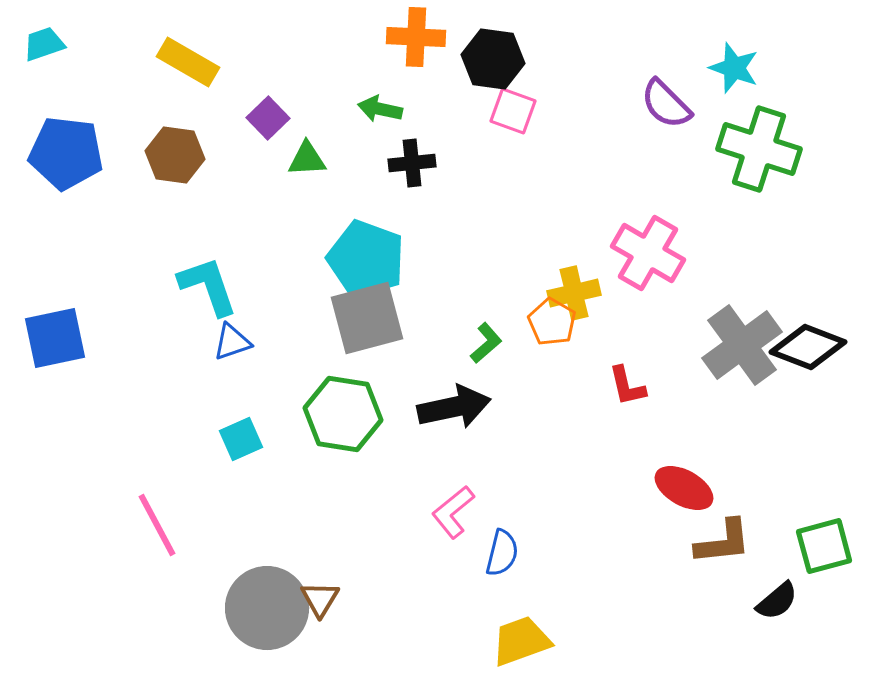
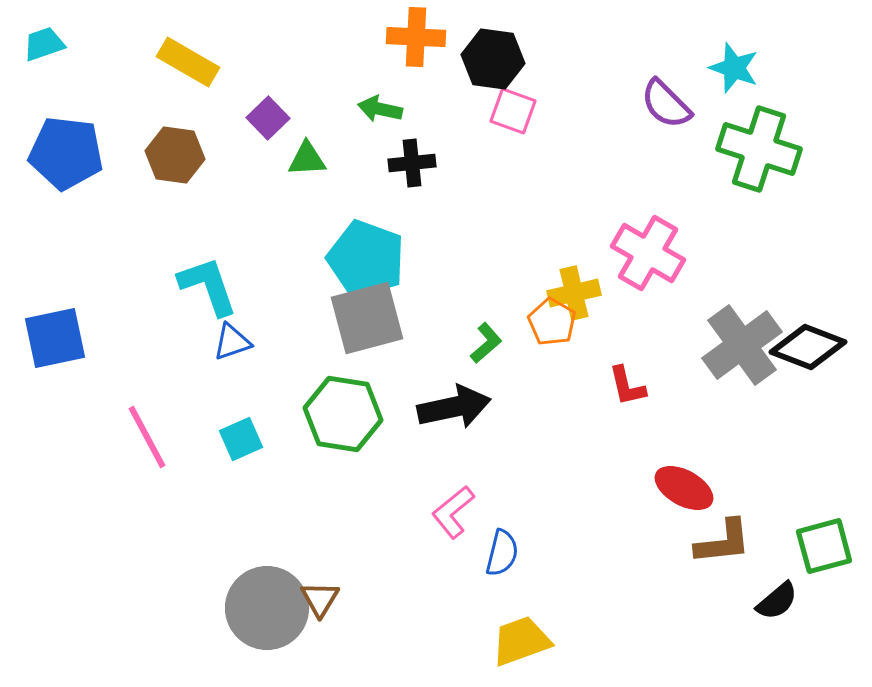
pink line: moved 10 px left, 88 px up
